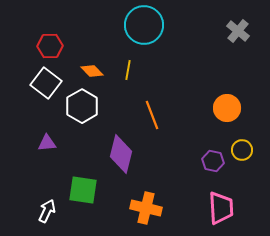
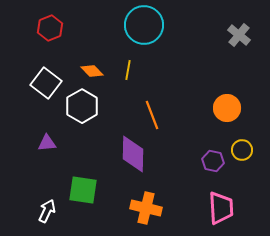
gray cross: moved 1 px right, 4 px down
red hexagon: moved 18 px up; rotated 20 degrees counterclockwise
purple diamond: moved 12 px right; rotated 12 degrees counterclockwise
